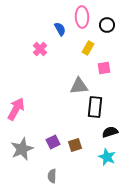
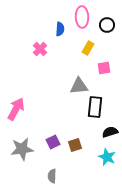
blue semicircle: rotated 32 degrees clockwise
gray star: rotated 15 degrees clockwise
